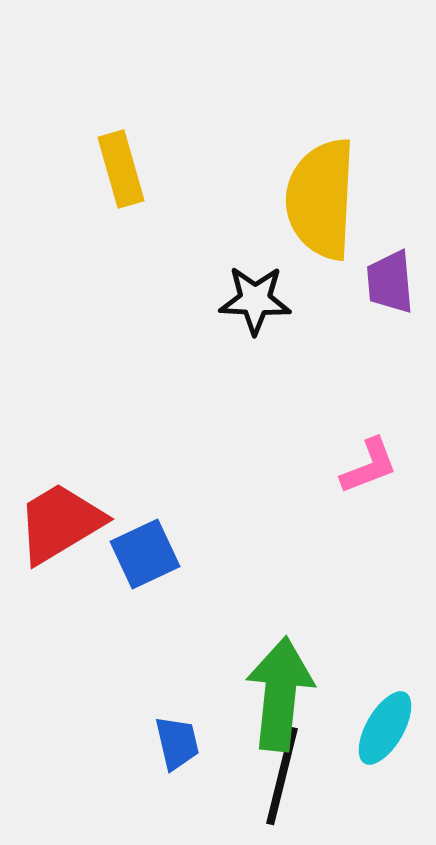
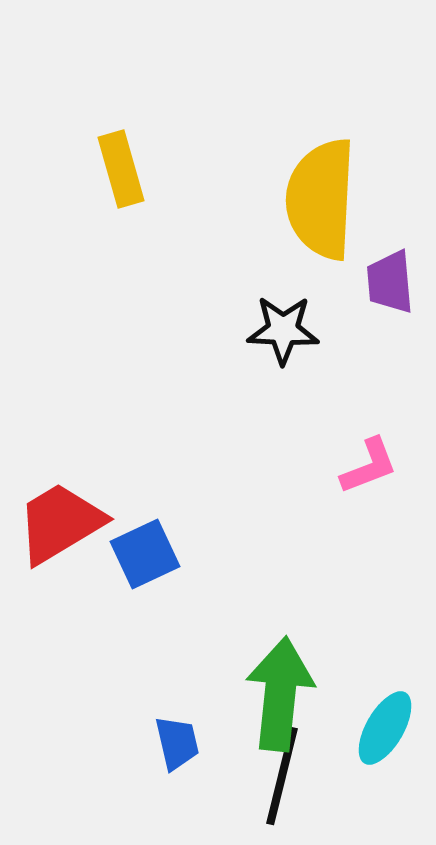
black star: moved 28 px right, 30 px down
